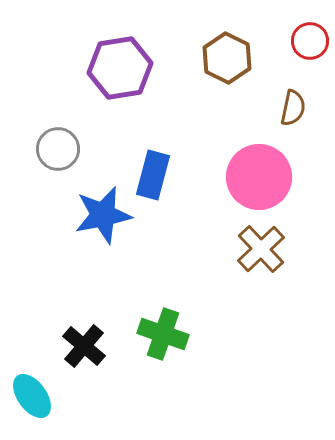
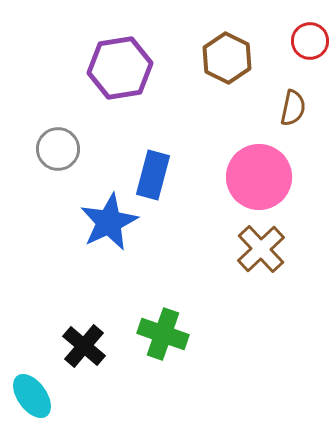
blue star: moved 6 px right, 7 px down; rotated 14 degrees counterclockwise
